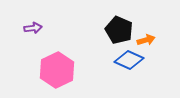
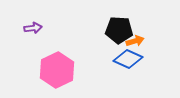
black pentagon: rotated 20 degrees counterclockwise
orange arrow: moved 11 px left, 1 px down
blue diamond: moved 1 px left, 1 px up
